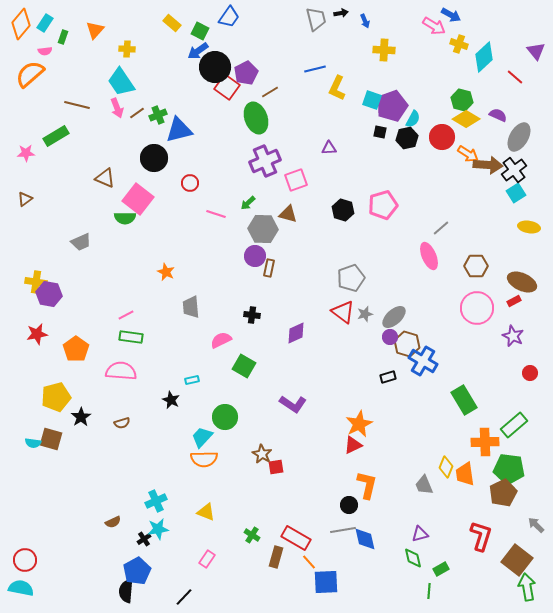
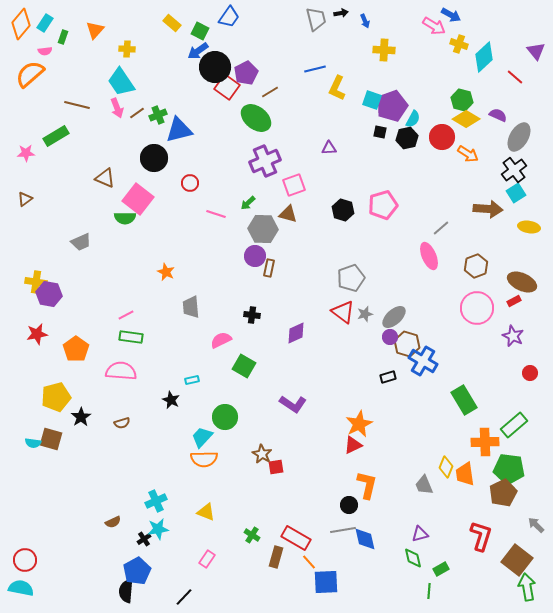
green ellipse at (256, 118): rotated 32 degrees counterclockwise
brown arrow at (488, 165): moved 44 px down
pink square at (296, 180): moved 2 px left, 5 px down
brown hexagon at (476, 266): rotated 20 degrees counterclockwise
